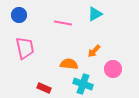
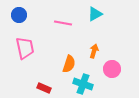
orange arrow: rotated 152 degrees clockwise
orange semicircle: rotated 102 degrees clockwise
pink circle: moved 1 px left
